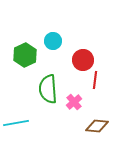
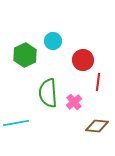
red line: moved 3 px right, 2 px down
green semicircle: moved 4 px down
